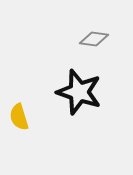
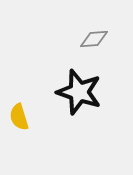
gray diamond: rotated 12 degrees counterclockwise
